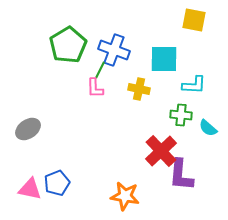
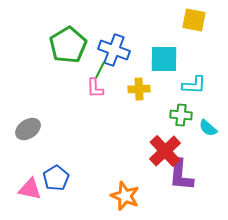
yellow cross: rotated 15 degrees counterclockwise
red cross: moved 4 px right
blue pentagon: moved 1 px left, 5 px up; rotated 10 degrees counterclockwise
orange star: rotated 12 degrees clockwise
